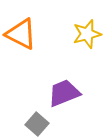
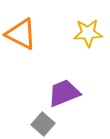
yellow star: moved 1 px right, 1 px up; rotated 12 degrees clockwise
gray square: moved 6 px right
